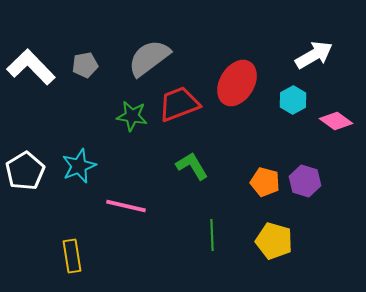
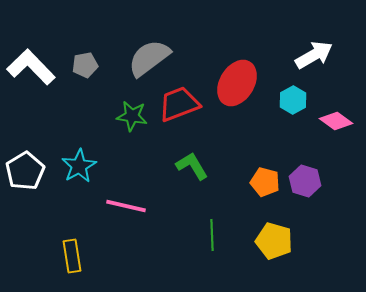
cyan star: rotated 8 degrees counterclockwise
